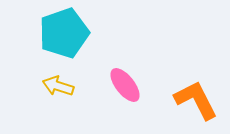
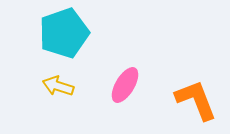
pink ellipse: rotated 69 degrees clockwise
orange L-shape: rotated 6 degrees clockwise
